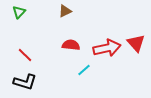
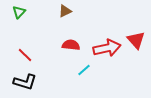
red triangle: moved 3 px up
